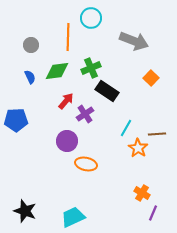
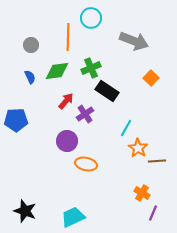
brown line: moved 27 px down
